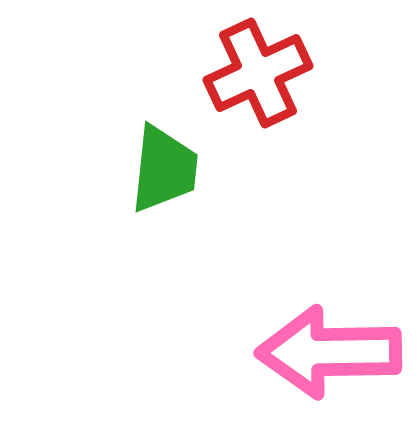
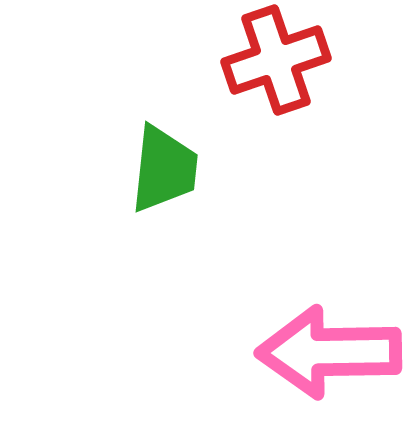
red cross: moved 18 px right, 13 px up; rotated 6 degrees clockwise
